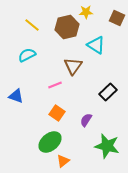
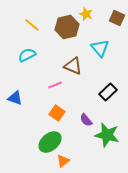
yellow star: moved 2 px down; rotated 24 degrees clockwise
cyan triangle: moved 4 px right, 3 px down; rotated 18 degrees clockwise
brown triangle: rotated 42 degrees counterclockwise
blue triangle: moved 1 px left, 2 px down
purple semicircle: rotated 72 degrees counterclockwise
green star: moved 11 px up
